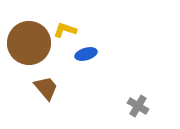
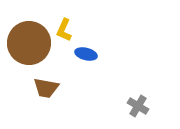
yellow L-shape: moved 1 px left; rotated 85 degrees counterclockwise
blue ellipse: rotated 30 degrees clockwise
brown trapezoid: rotated 140 degrees clockwise
